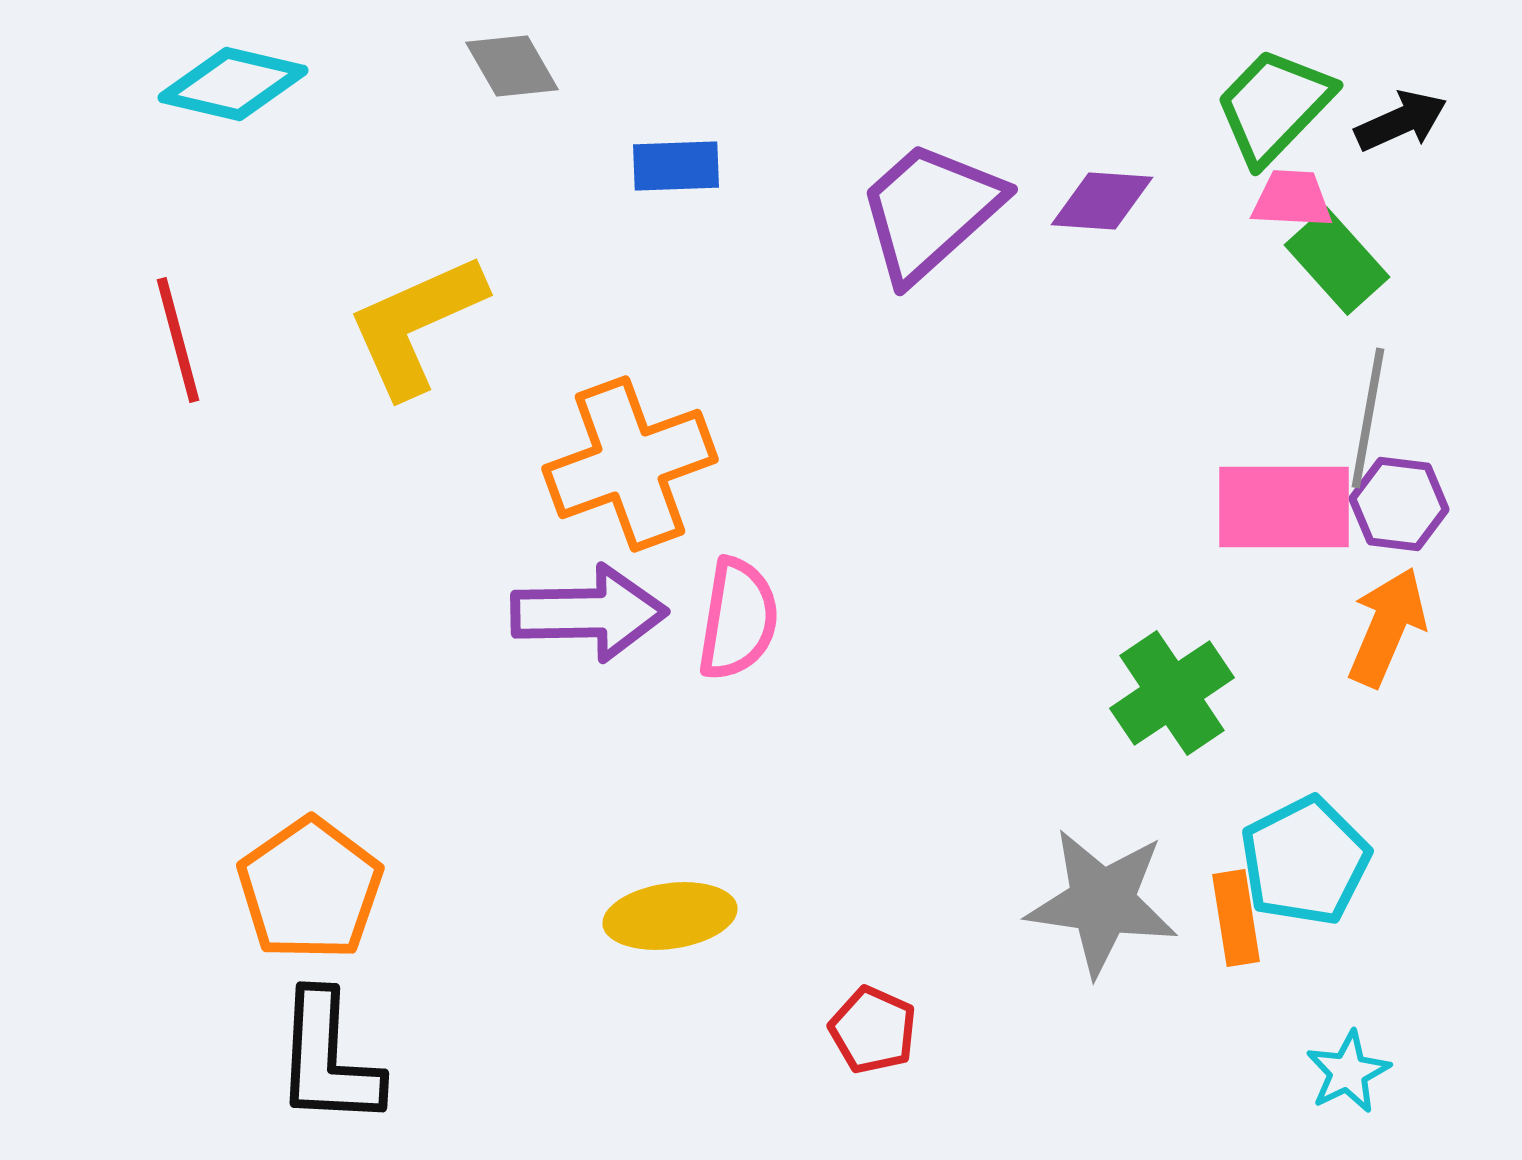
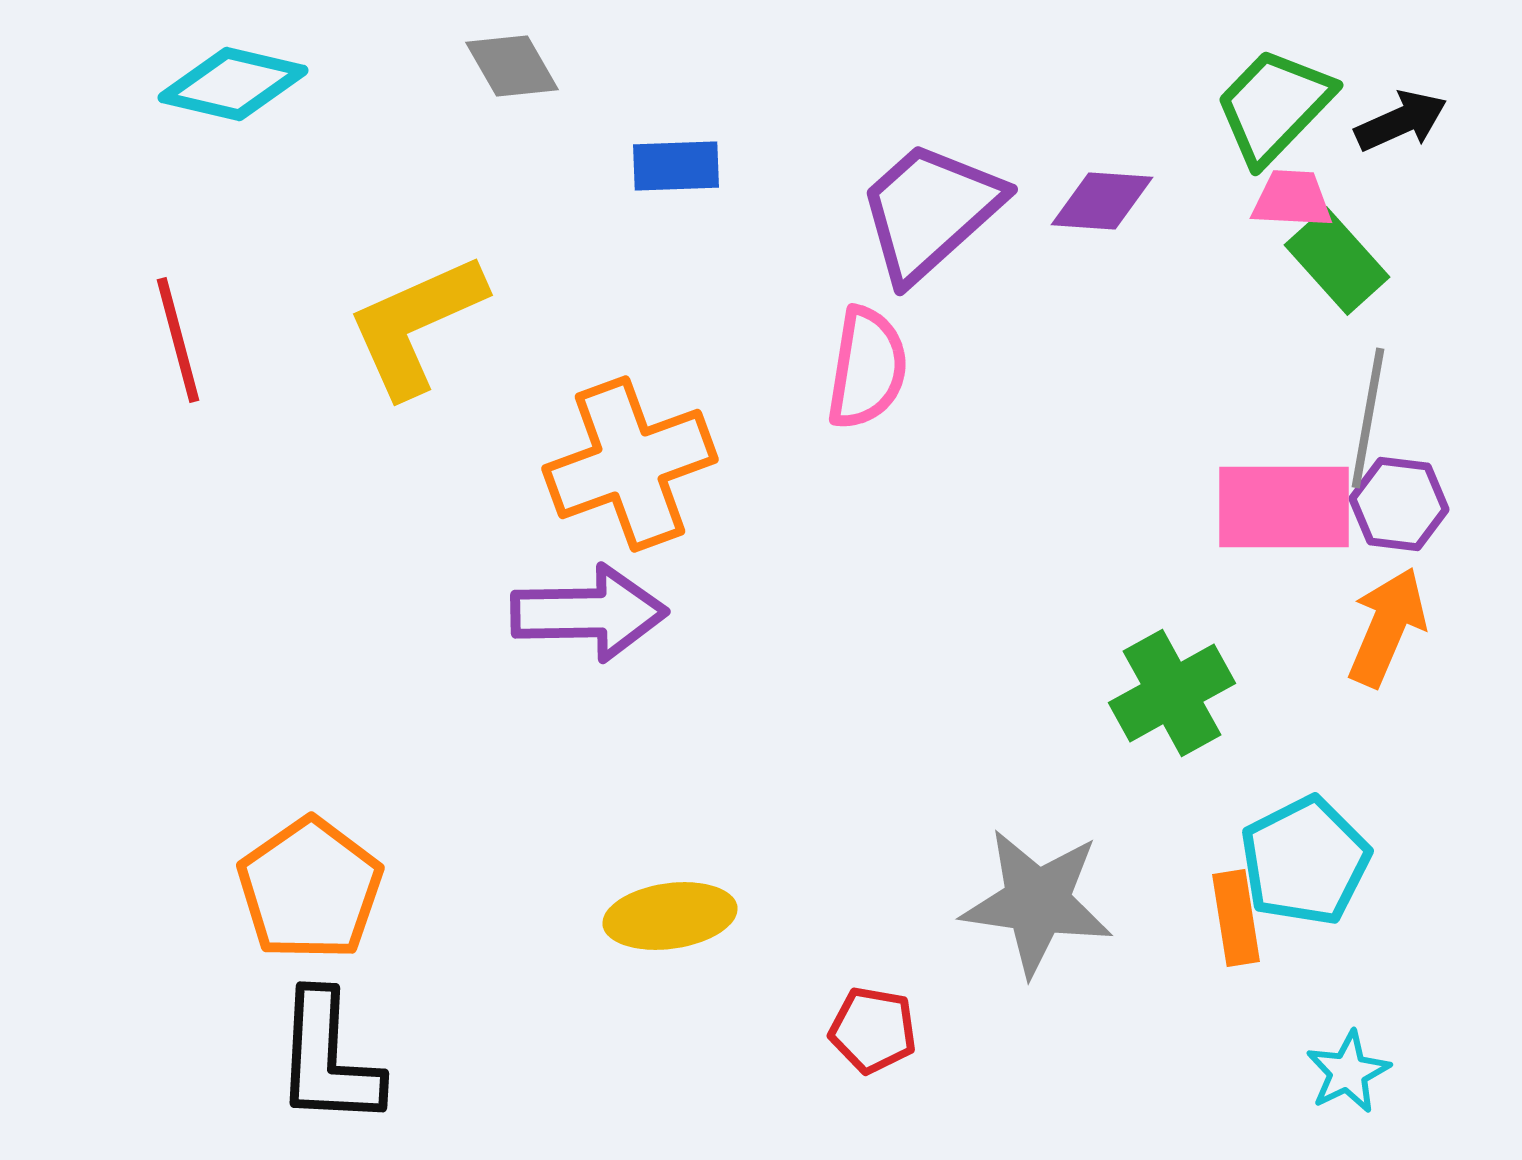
pink semicircle: moved 129 px right, 251 px up
green cross: rotated 5 degrees clockwise
gray star: moved 65 px left
red pentagon: rotated 14 degrees counterclockwise
